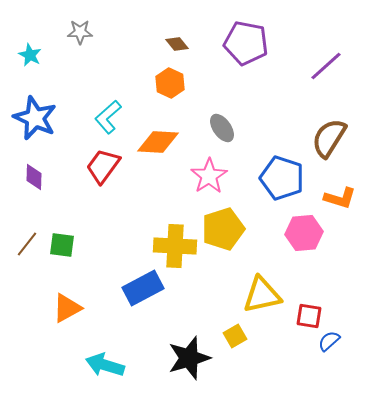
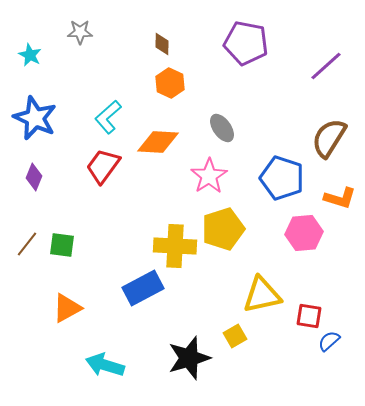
brown diamond: moved 15 px left; rotated 40 degrees clockwise
purple diamond: rotated 20 degrees clockwise
